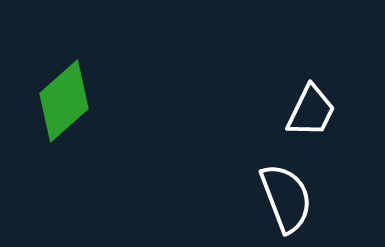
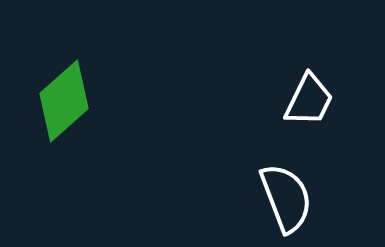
white trapezoid: moved 2 px left, 11 px up
